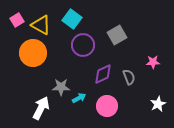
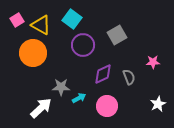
white arrow: rotated 20 degrees clockwise
